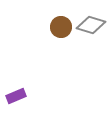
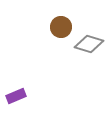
gray diamond: moved 2 px left, 19 px down
